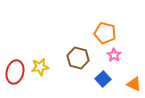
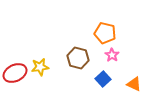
pink star: moved 2 px left
red ellipse: moved 1 px down; rotated 50 degrees clockwise
